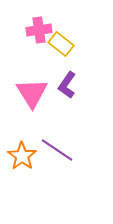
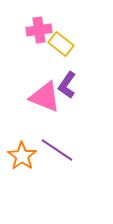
pink triangle: moved 13 px right, 4 px down; rotated 36 degrees counterclockwise
